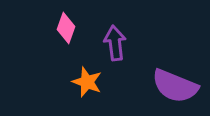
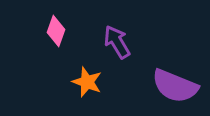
pink diamond: moved 10 px left, 3 px down
purple arrow: moved 2 px right, 1 px up; rotated 24 degrees counterclockwise
